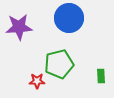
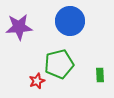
blue circle: moved 1 px right, 3 px down
green rectangle: moved 1 px left, 1 px up
red star: rotated 21 degrees counterclockwise
